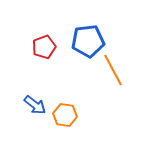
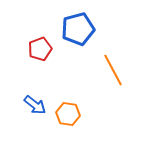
blue pentagon: moved 10 px left, 12 px up; rotated 8 degrees counterclockwise
red pentagon: moved 4 px left, 2 px down
orange hexagon: moved 3 px right, 1 px up
